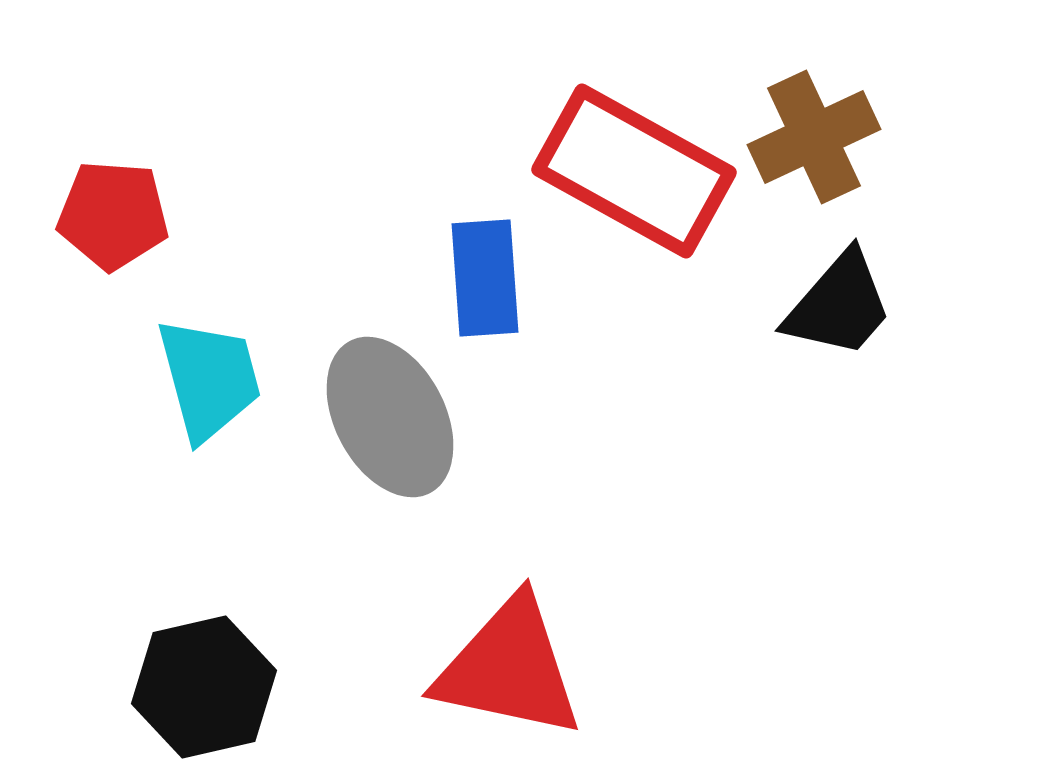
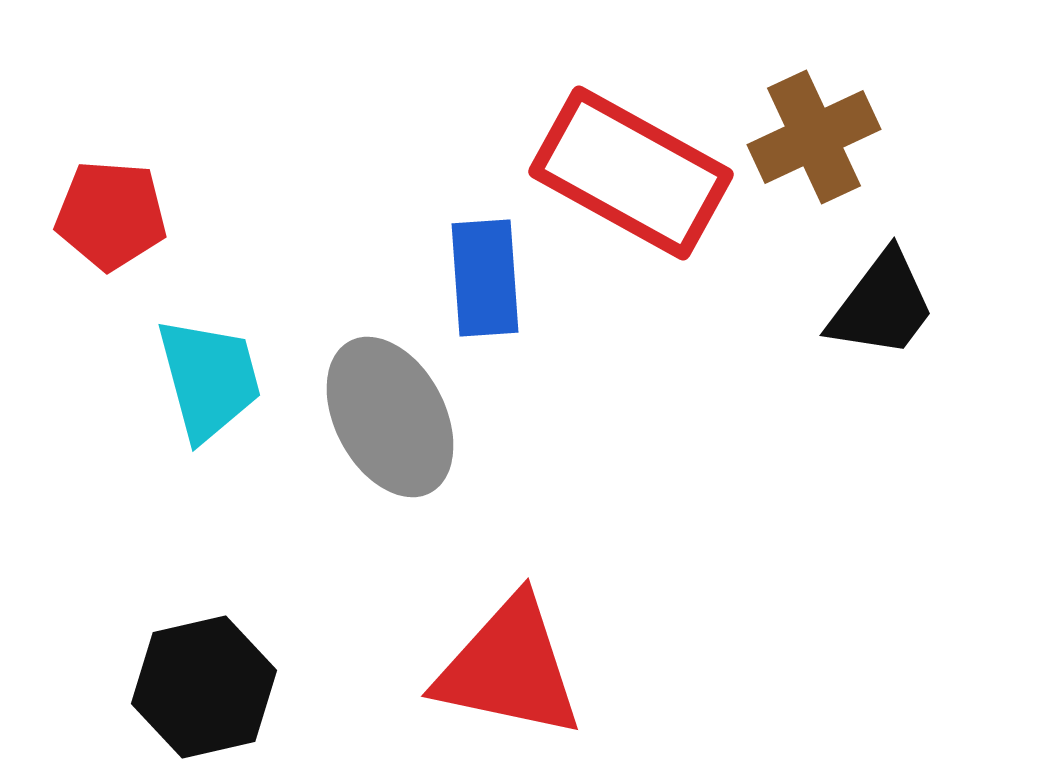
red rectangle: moved 3 px left, 2 px down
red pentagon: moved 2 px left
black trapezoid: moved 43 px right; rotated 4 degrees counterclockwise
